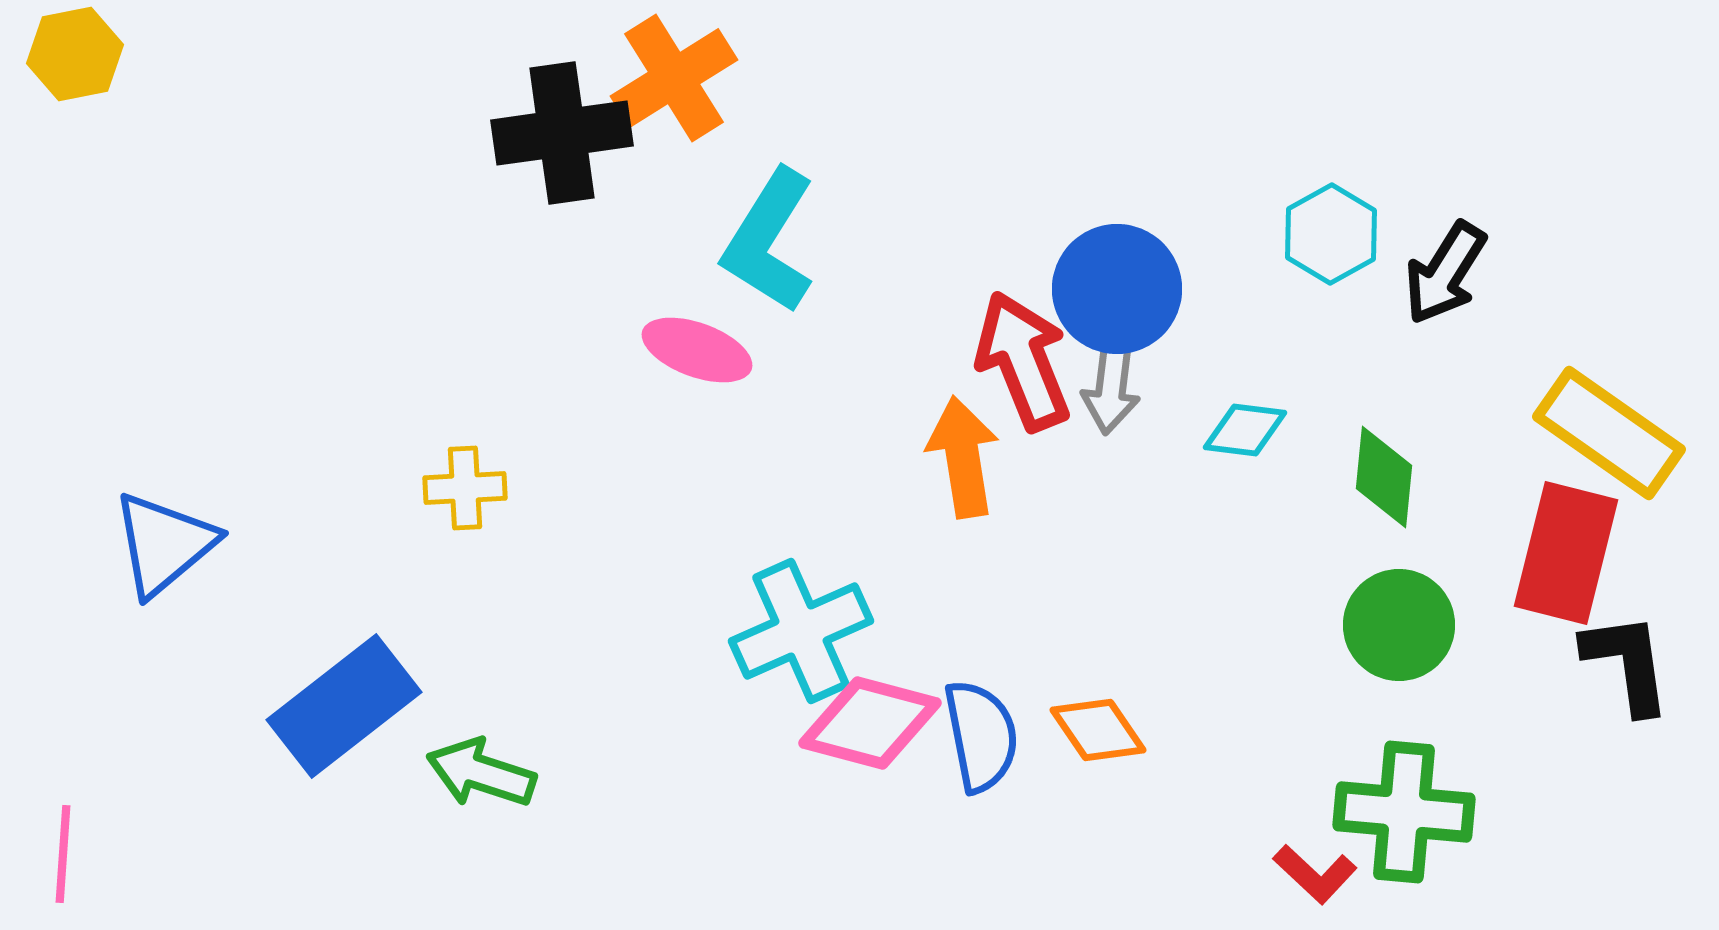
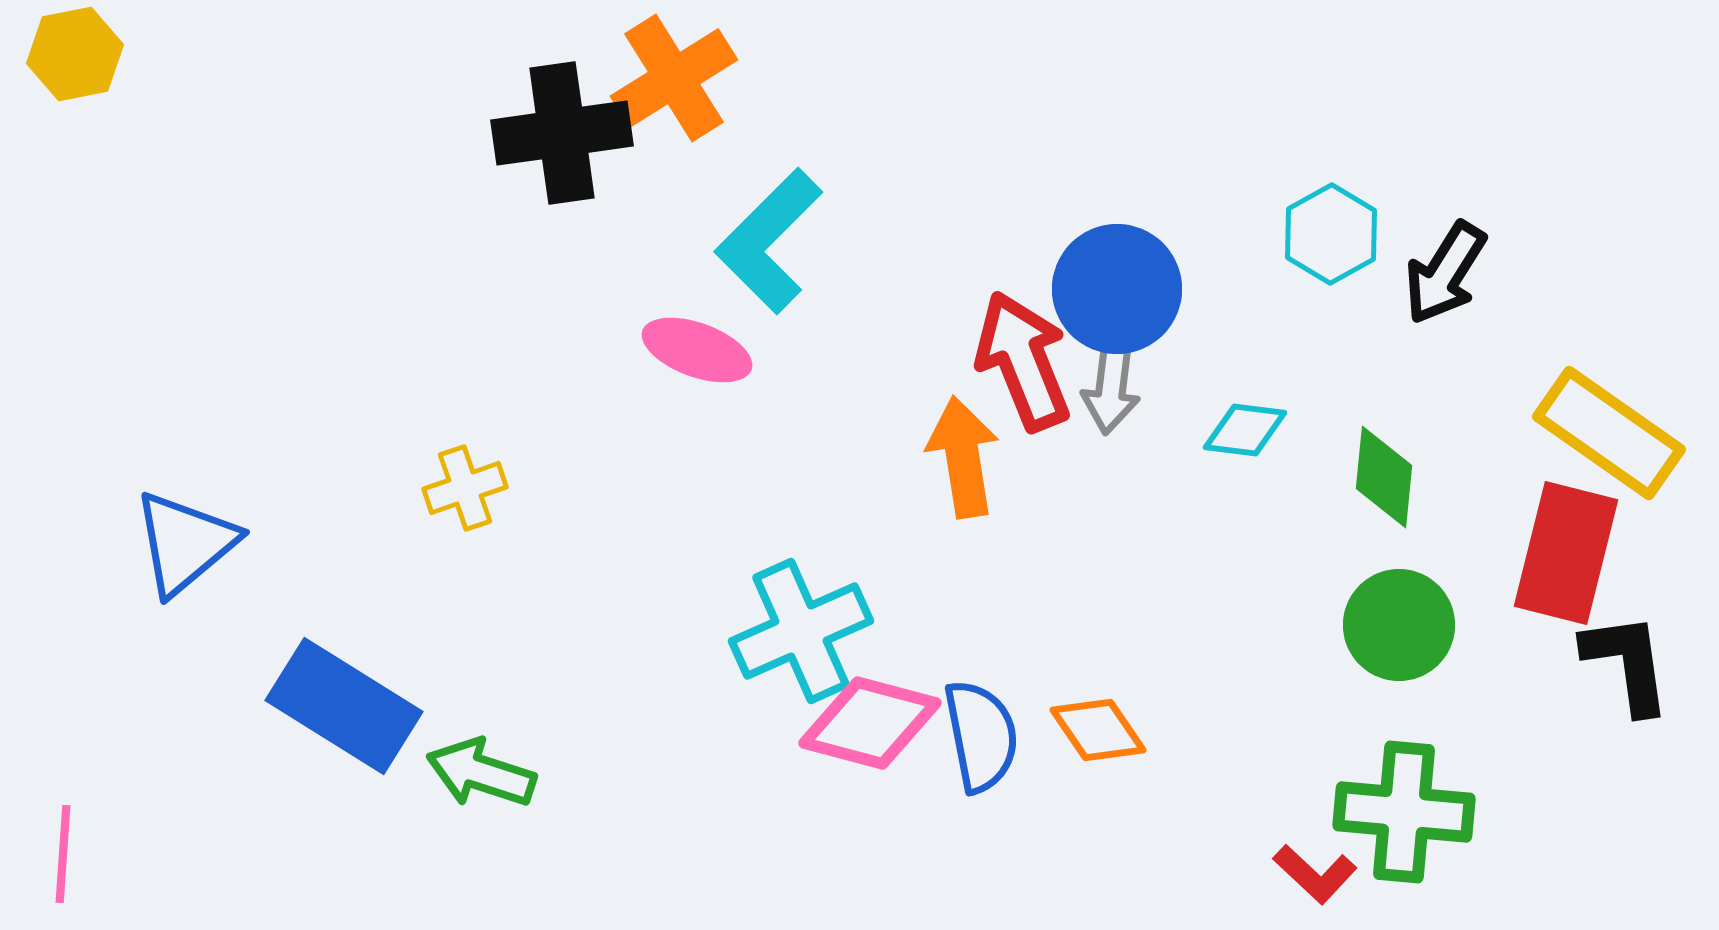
cyan L-shape: rotated 13 degrees clockwise
yellow cross: rotated 16 degrees counterclockwise
blue triangle: moved 21 px right, 1 px up
blue rectangle: rotated 70 degrees clockwise
